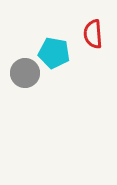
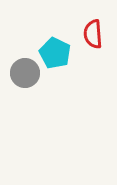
cyan pentagon: moved 1 px right; rotated 16 degrees clockwise
